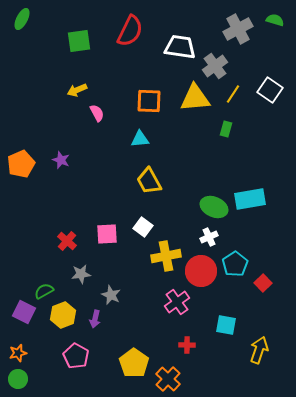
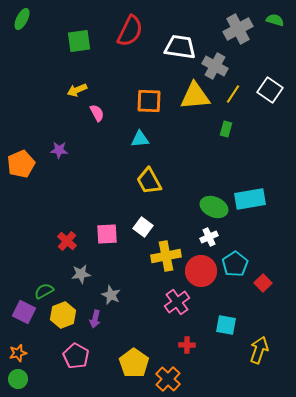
gray cross at (215, 66): rotated 25 degrees counterclockwise
yellow triangle at (195, 98): moved 2 px up
purple star at (61, 160): moved 2 px left, 10 px up; rotated 18 degrees counterclockwise
